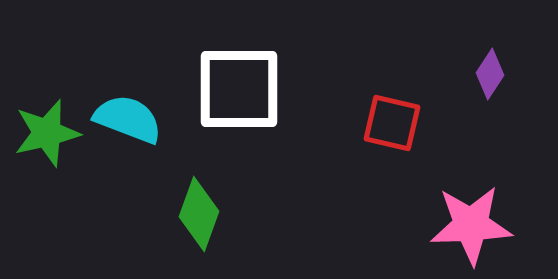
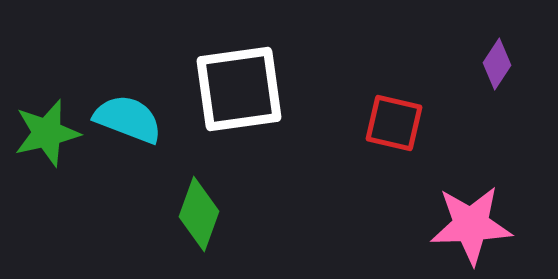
purple diamond: moved 7 px right, 10 px up
white square: rotated 8 degrees counterclockwise
red square: moved 2 px right
